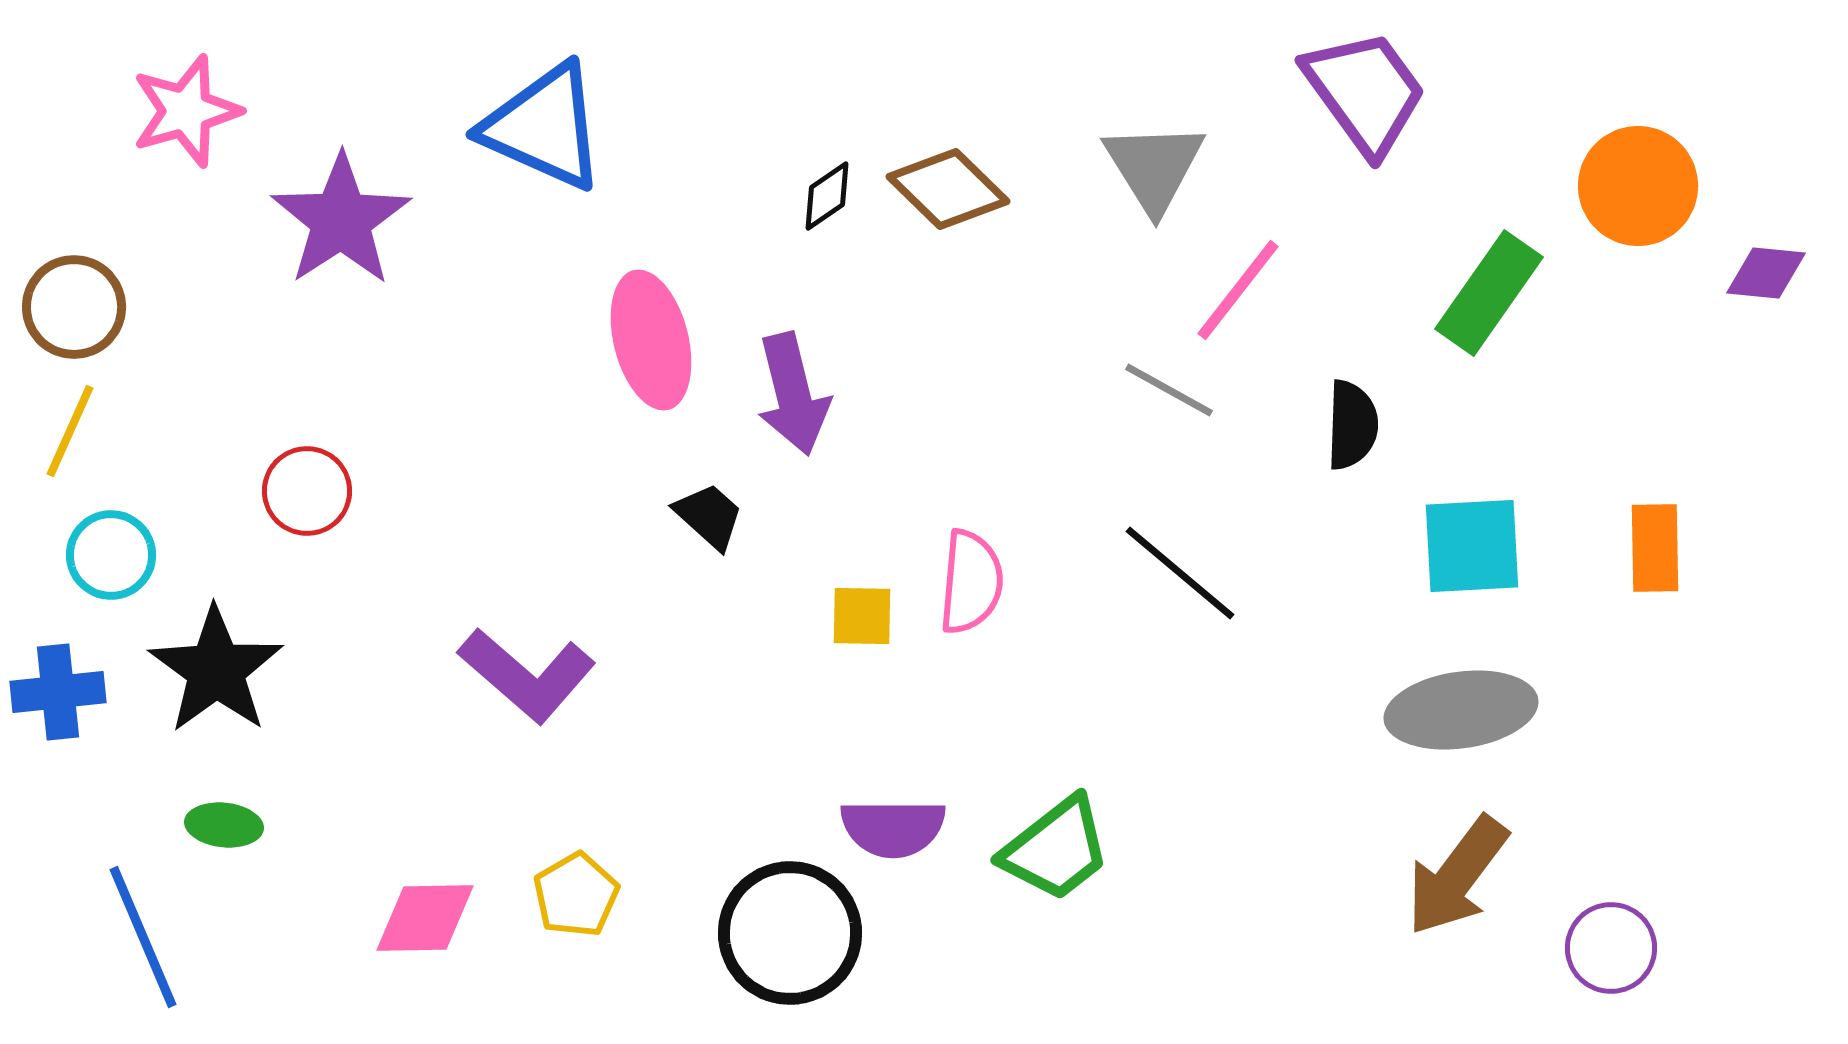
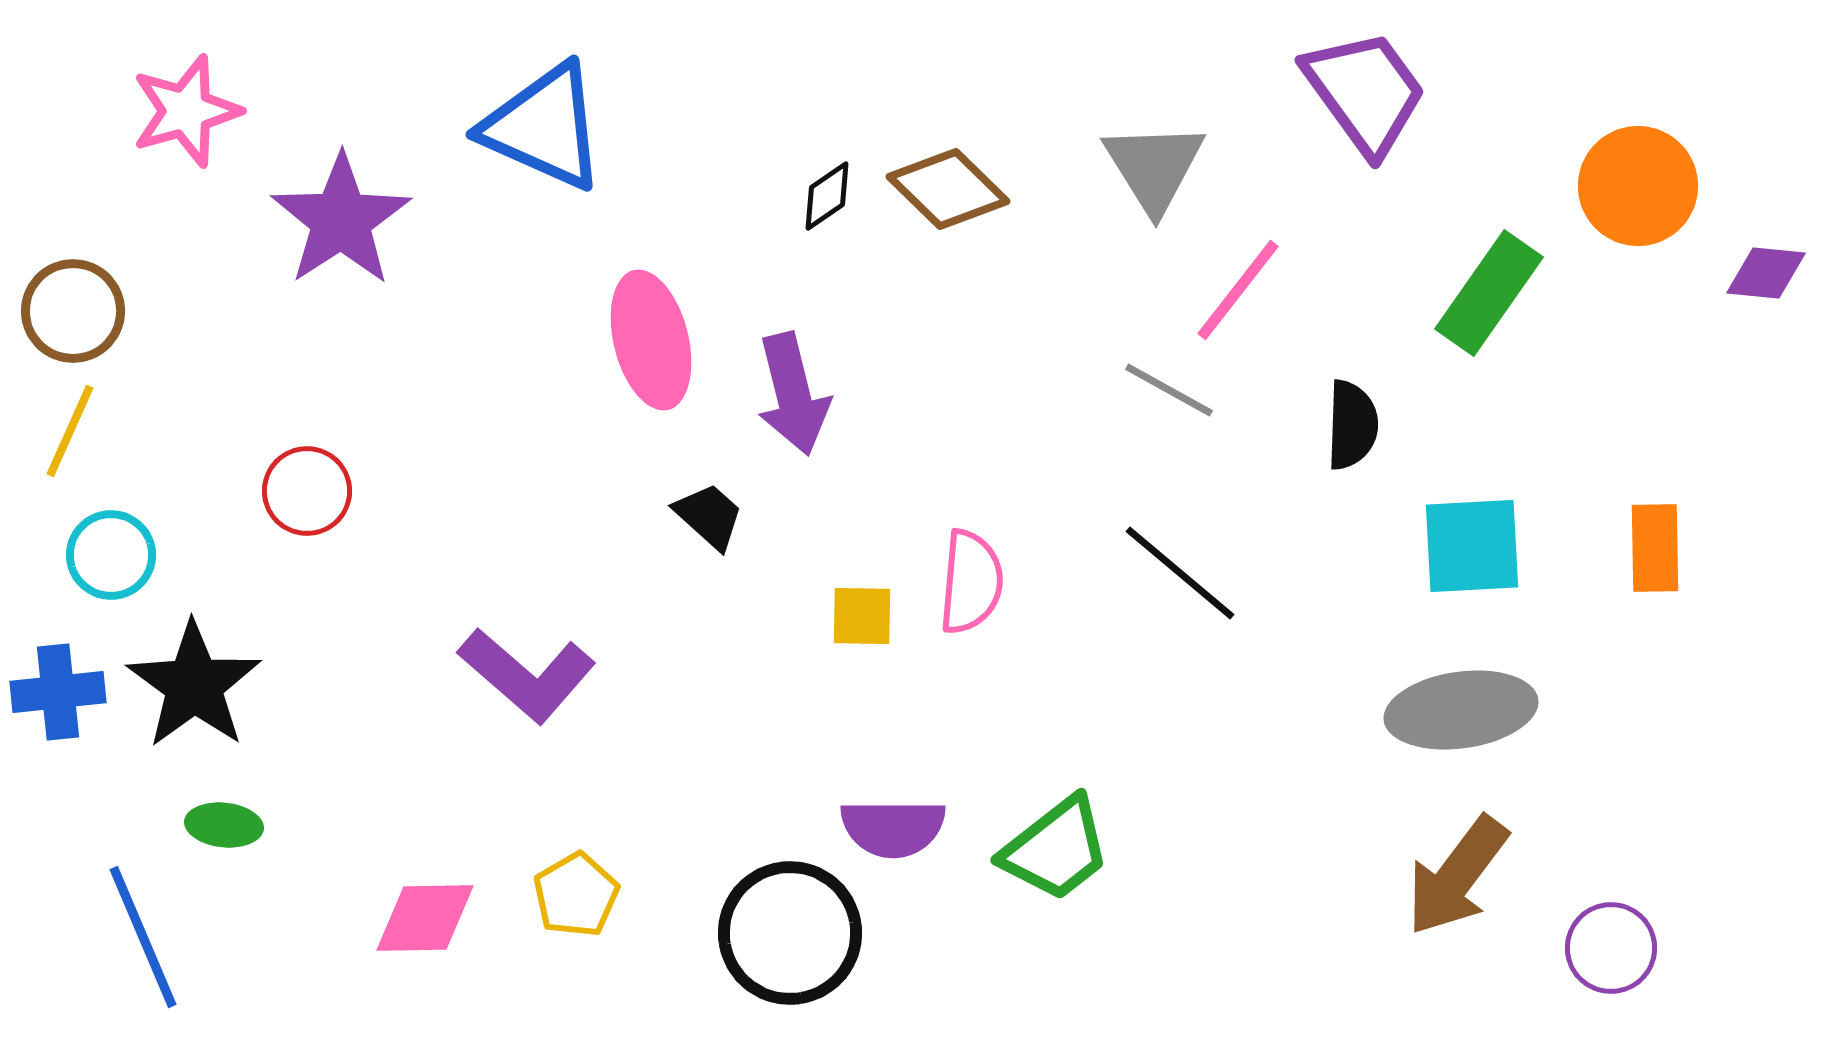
brown circle: moved 1 px left, 4 px down
black star: moved 22 px left, 15 px down
